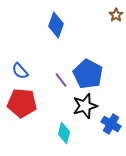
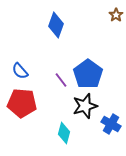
blue pentagon: rotated 8 degrees clockwise
